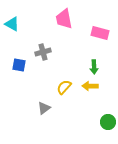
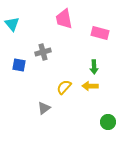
cyan triangle: rotated 21 degrees clockwise
